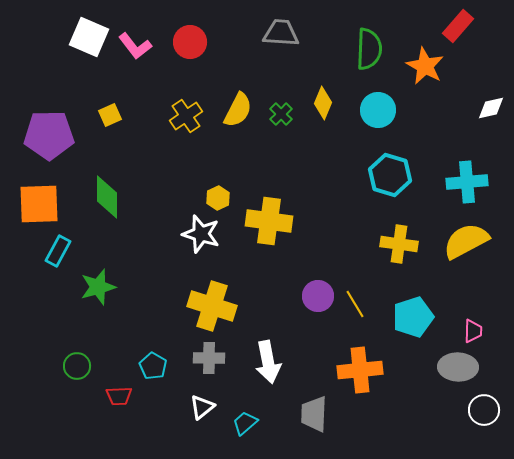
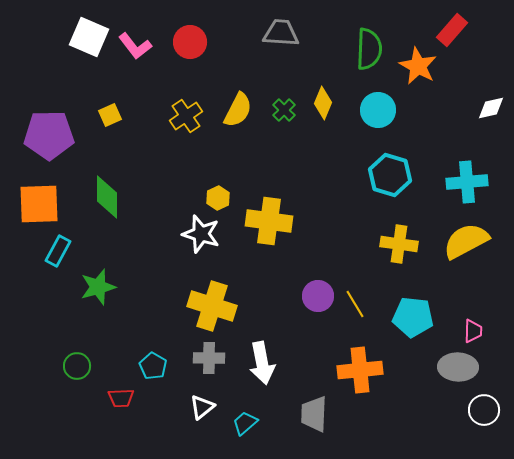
red rectangle at (458, 26): moved 6 px left, 4 px down
orange star at (425, 66): moved 7 px left
green cross at (281, 114): moved 3 px right, 4 px up
cyan pentagon at (413, 317): rotated 24 degrees clockwise
white arrow at (268, 362): moved 6 px left, 1 px down
red trapezoid at (119, 396): moved 2 px right, 2 px down
